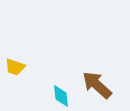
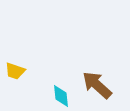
yellow trapezoid: moved 4 px down
